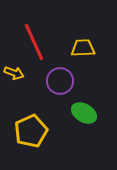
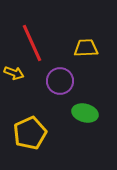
red line: moved 2 px left, 1 px down
yellow trapezoid: moved 3 px right
green ellipse: moved 1 px right; rotated 15 degrees counterclockwise
yellow pentagon: moved 1 px left, 2 px down
